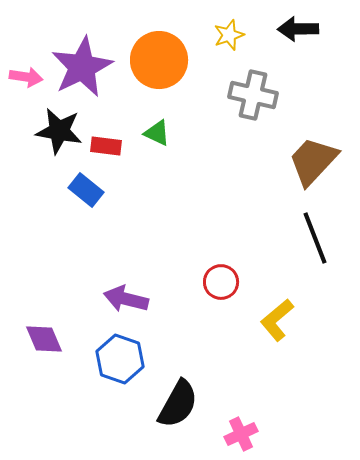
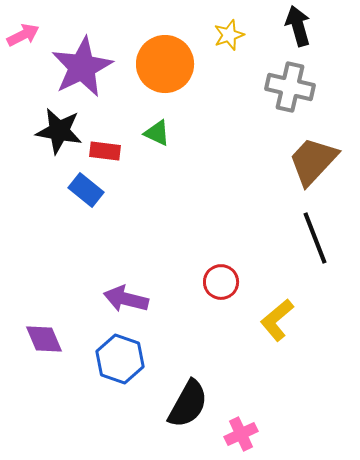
black arrow: moved 3 px up; rotated 75 degrees clockwise
orange circle: moved 6 px right, 4 px down
pink arrow: moved 3 px left, 42 px up; rotated 36 degrees counterclockwise
gray cross: moved 37 px right, 8 px up
red rectangle: moved 1 px left, 5 px down
black semicircle: moved 10 px right
